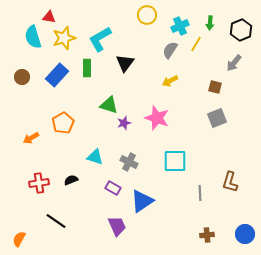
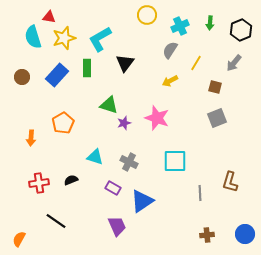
yellow line: moved 19 px down
orange arrow: rotated 56 degrees counterclockwise
